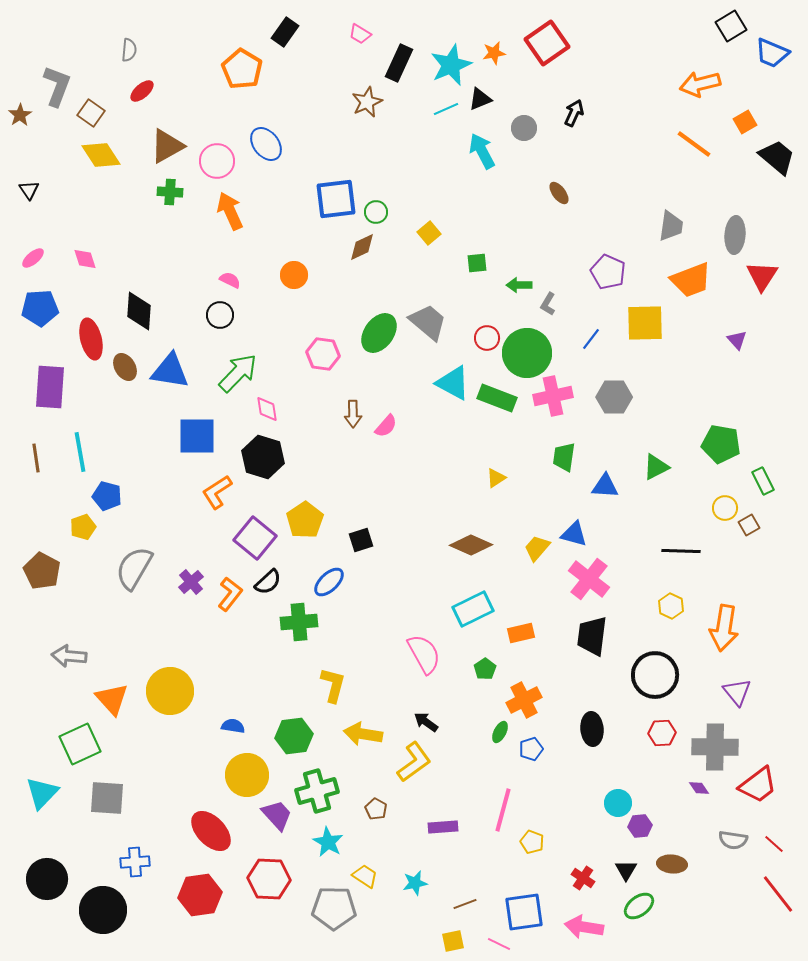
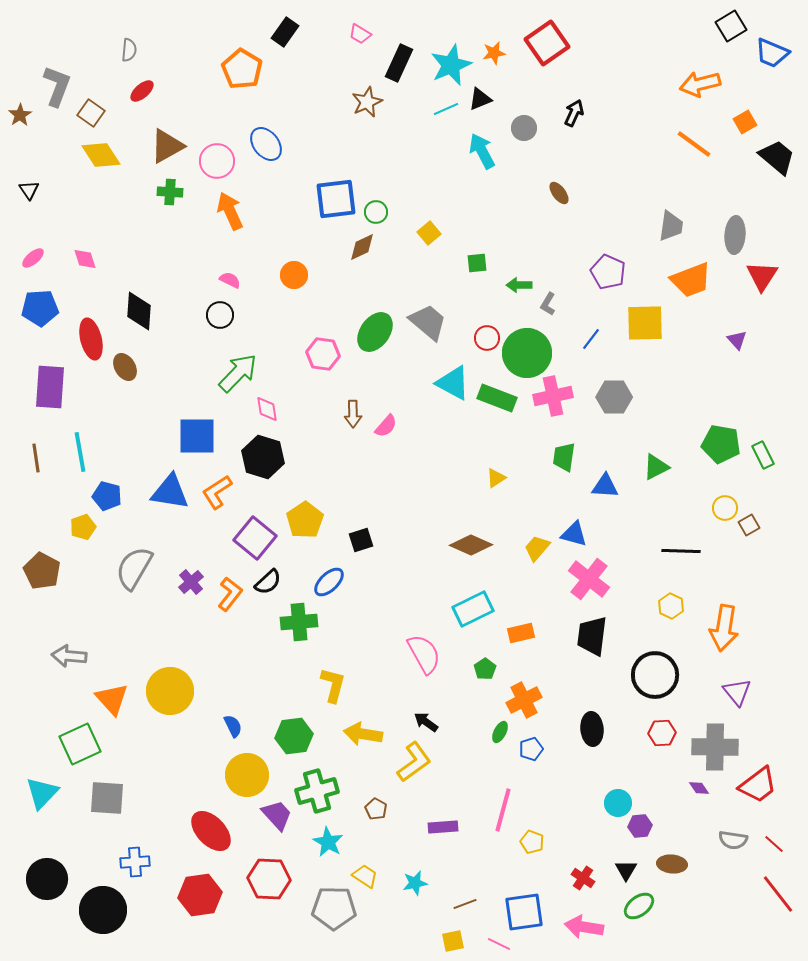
green ellipse at (379, 333): moved 4 px left, 1 px up
blue triangle at (170, 371): moved 121 px down
green rectangle at (763, 481): moved 26 px up
blue semicircle at (233, 726): rotated 55 degrees clockwise
